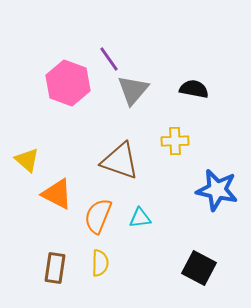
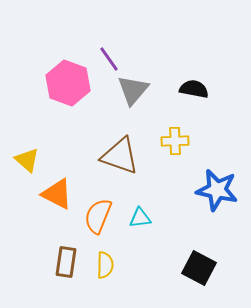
brown triangle: moved 5 px up
yellow semicircle: moved 5 px right, 2 px down
brown rectangle: moved 11 px right, 6 px up
